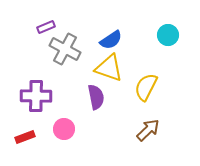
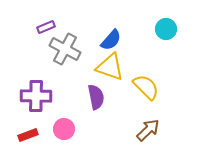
cyan circle: moved 2 px left, 6 px up
blue semicircle: rotated 15 degrees counterclockwise
yellow triangle: moved 1 px right, 1 px up
yellow semicircle: rotated 108 degrees clockwise
red rectangle: moved 3 px right, 2 px up
